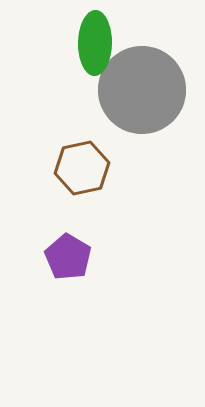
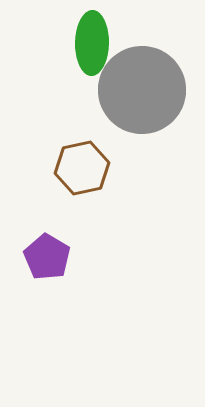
green ellipse: moved 3 px left
purple pentagon: moved 21 px left
